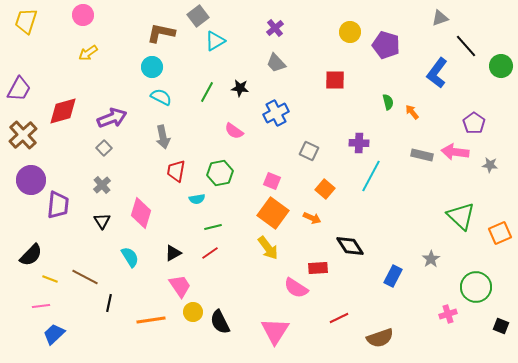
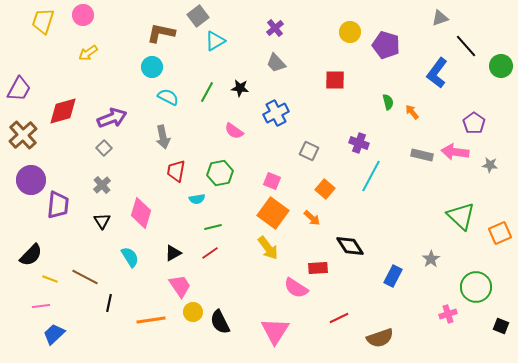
yellow trapezoid at (26, 21): moved 17 px right
cyan semicircle at (161, 97): moved 7 px right
purple cross at (359, 143): rotated 18 degrees clockwise
orange arrow at (312, 218): rotated 18 degrees clockwise
